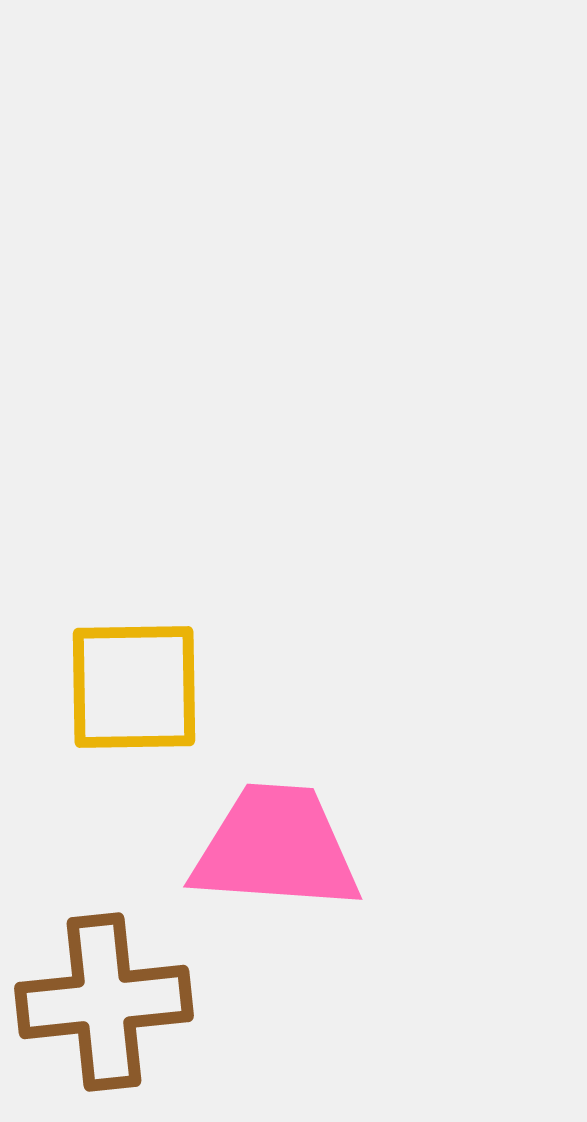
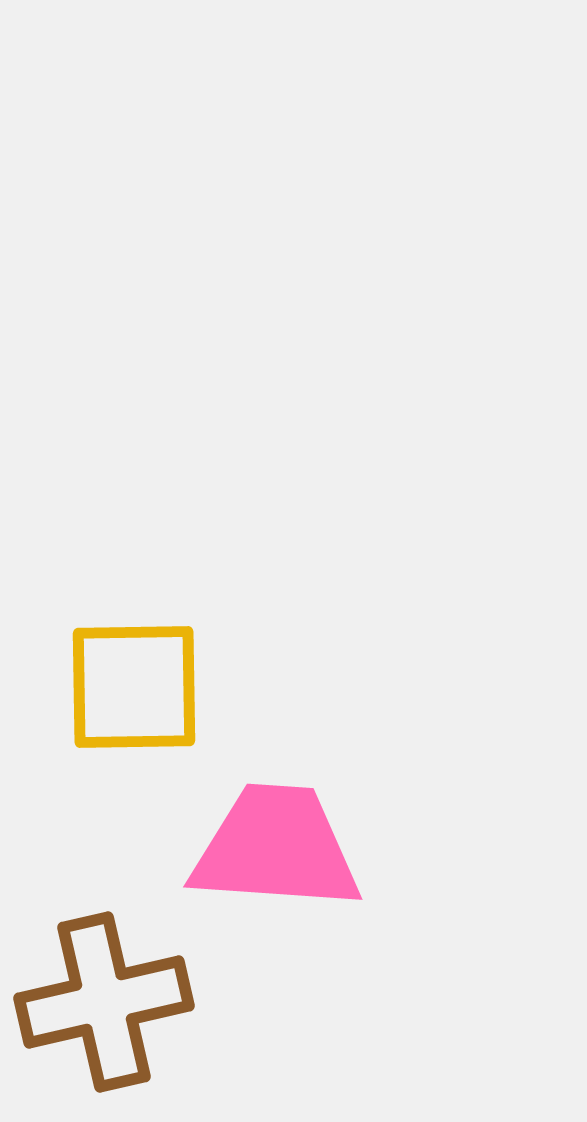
brown cross: rotated 7 degrees counterclockwise
